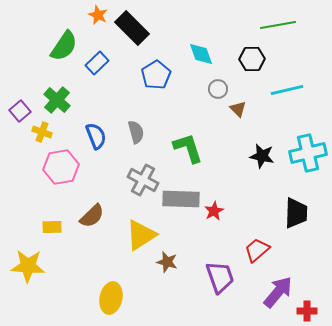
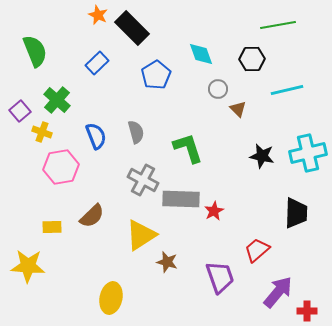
green semicircle: moved 29 px left, 5 px down; rotated 56 degrees counterclockwise
